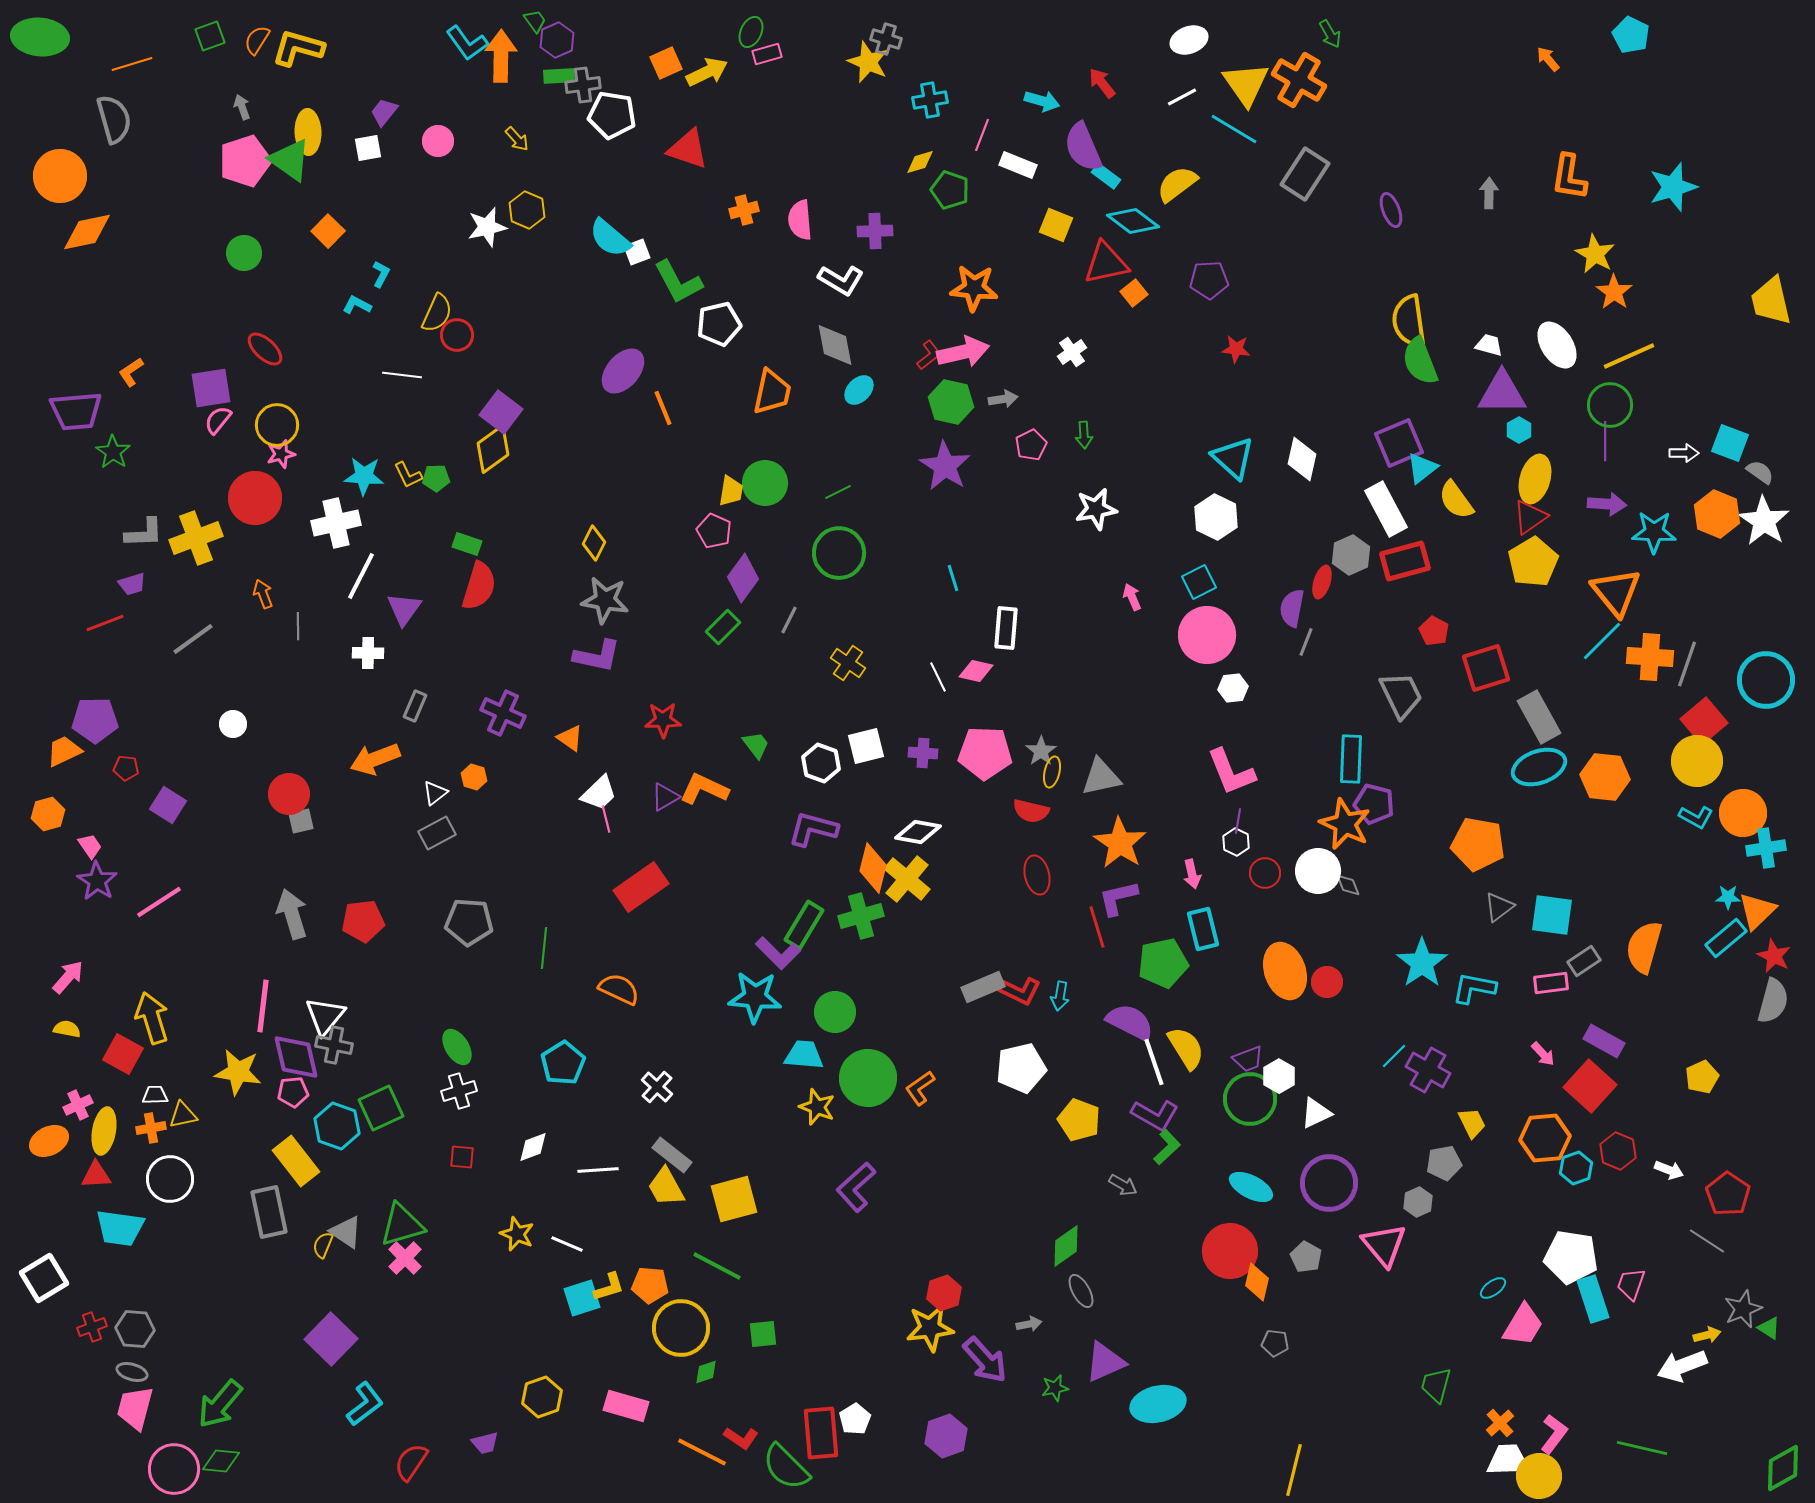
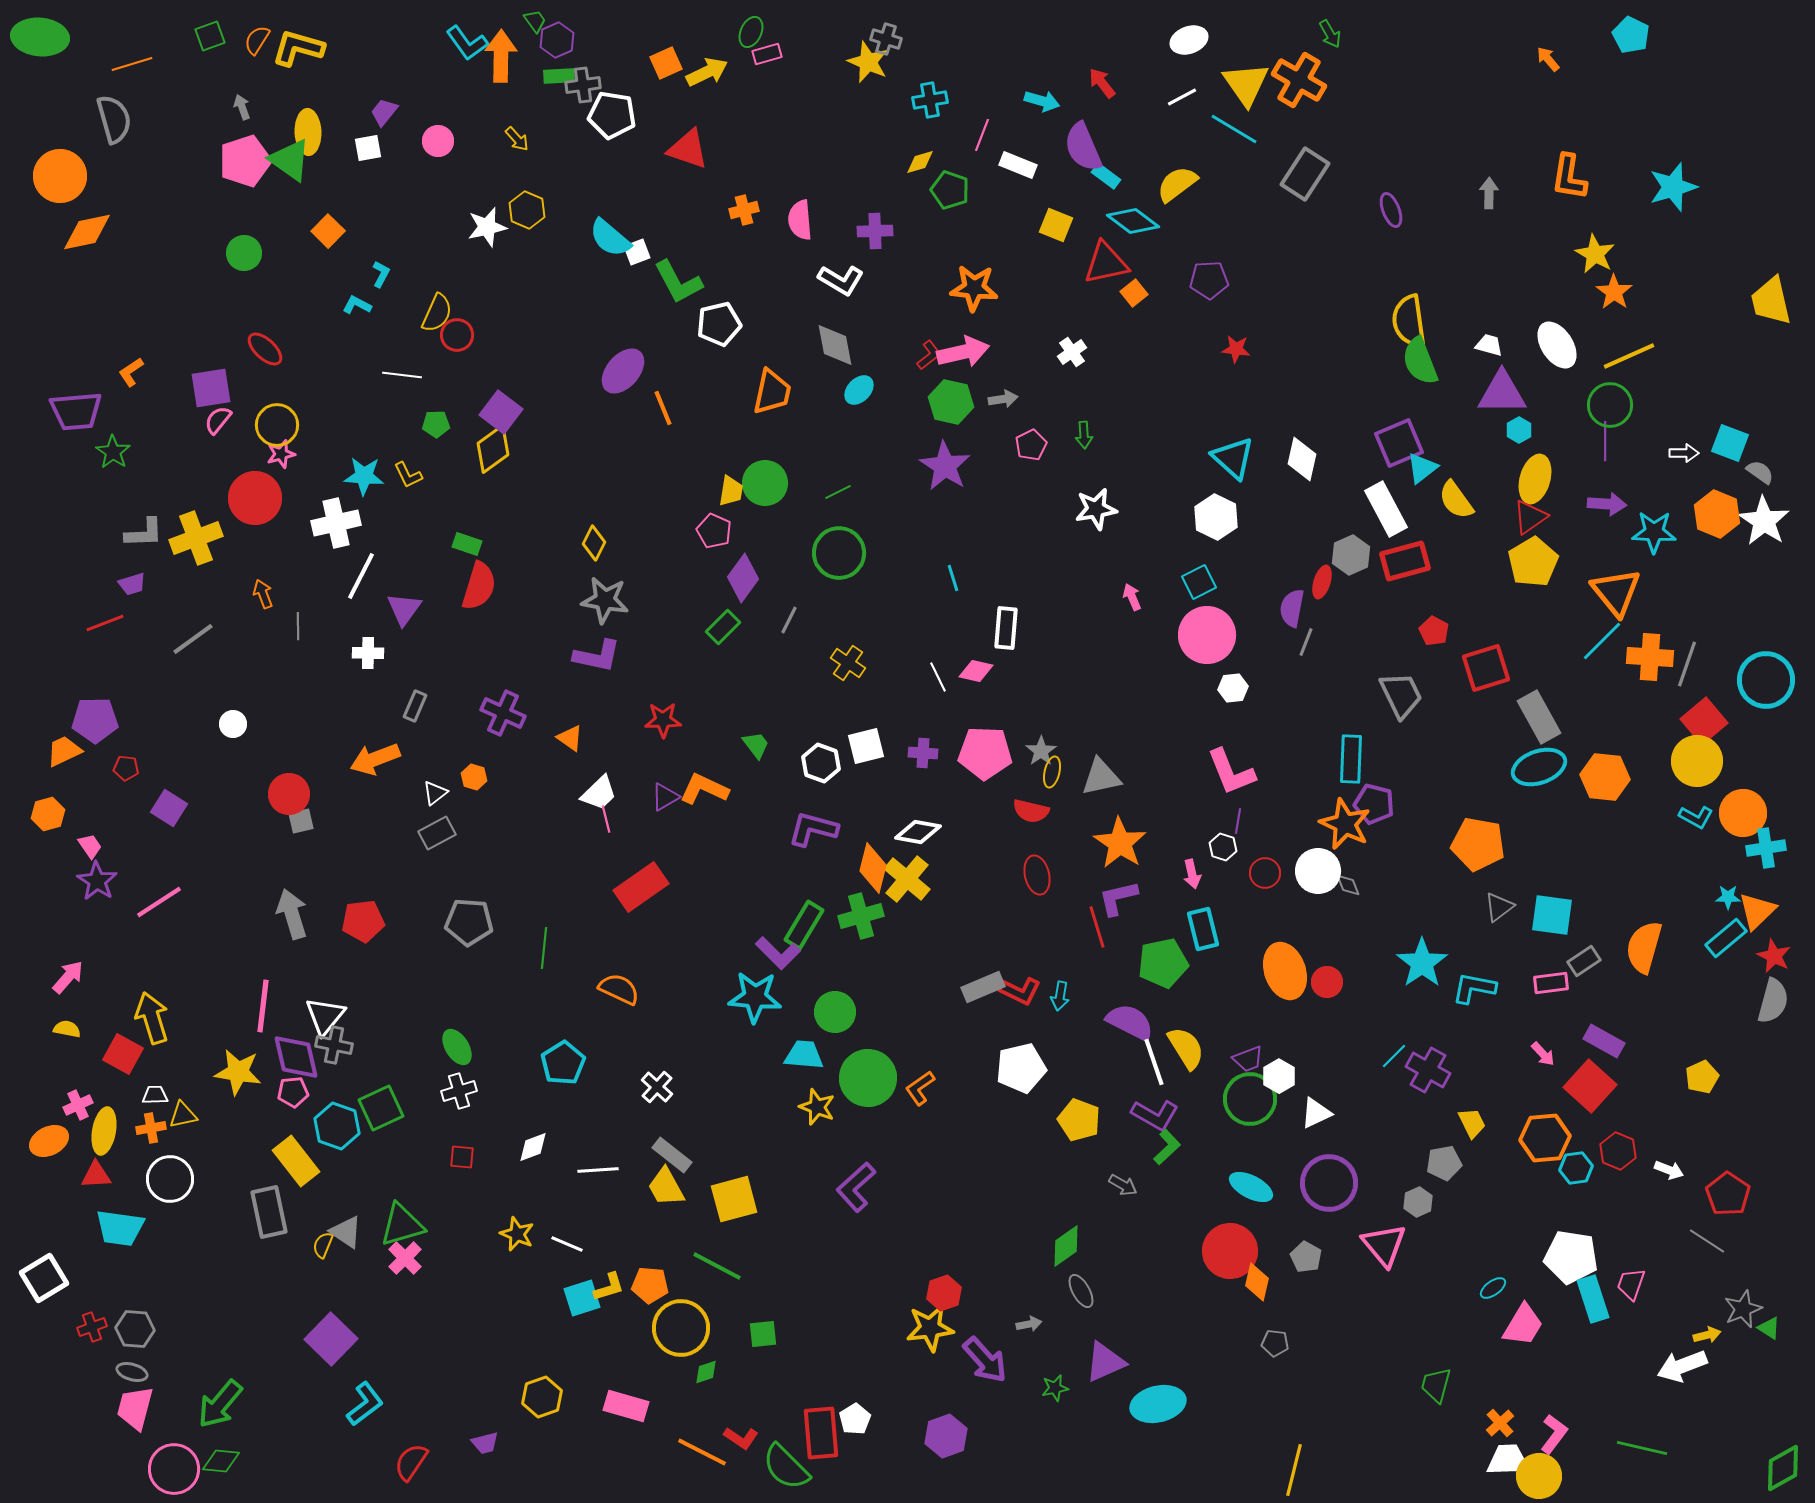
green pentagon at (436, 478): moved 54 px up
purple square at (168, 805): moved 1 px right, 3 px down
white hexagon at (1236, 842): moved 13 px left, 5 px down; rotated 8 degrees counterclockwise
cyan hexagon at (1576, 1168): rotated 12 degrees clockwise
